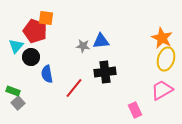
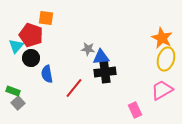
red pentagon: moved 4 px left, 4 px down
blue triangle: moved 16 px down
gray star: moved 5 px right, 3 px down
black circle: moved 1 px down
